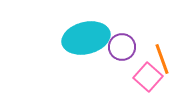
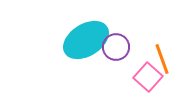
cyan ellipse: moved 2 px down; rotated 18 degrees counterclockwise
purple circle: moved 6 px left
